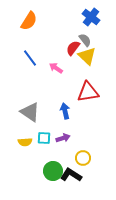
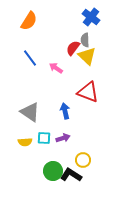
gray semicircle: rotated 144 degrees counterclockwise
red triangle: rotated 30 degrees clockwise
yellow circle: moved 2 px down
